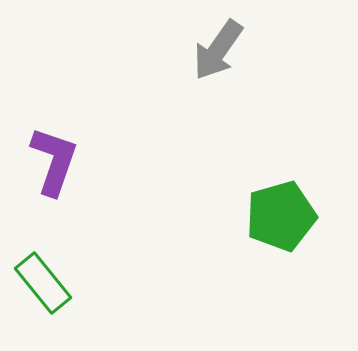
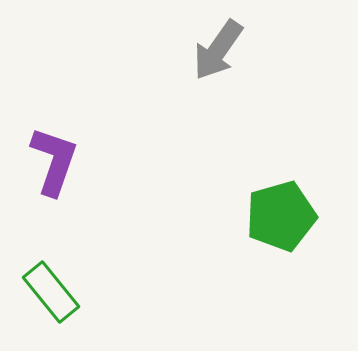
green rectangle: moved 8 px right, 9 px down
